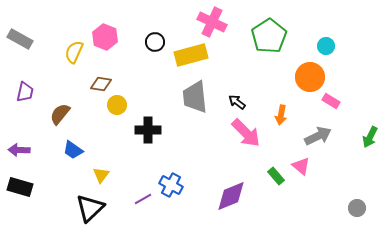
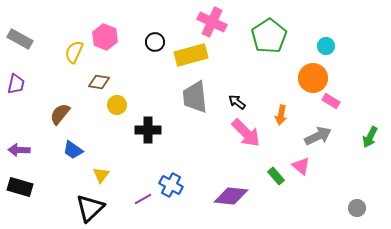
orange circle: moved 3 px right, 1 px down
brown diamond: moved 2 px left, 2 px up
purple trapezoid: moved 9 px left, 8 px up
purple diamond: rotated 28 degrees clockwise
